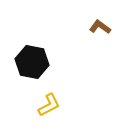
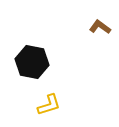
yellow L-shape: rotated 10 degrees clockwise
